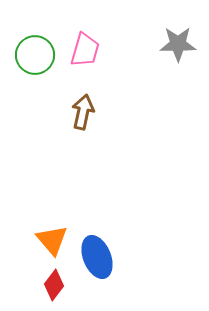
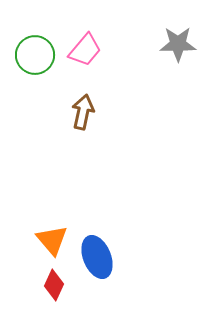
pink trapezoid: rotated 24 degrees clockwise
red diamond: rotated 12 degrees counterclockwise
